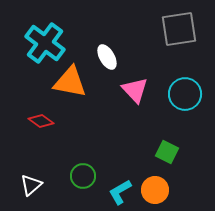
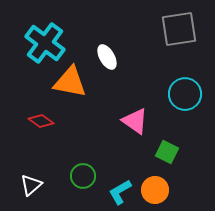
pink triangle: moved 31 px down; rotated 12 degrees counterclockwise
